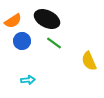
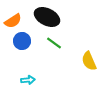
black ellipse: moved 2 px up
